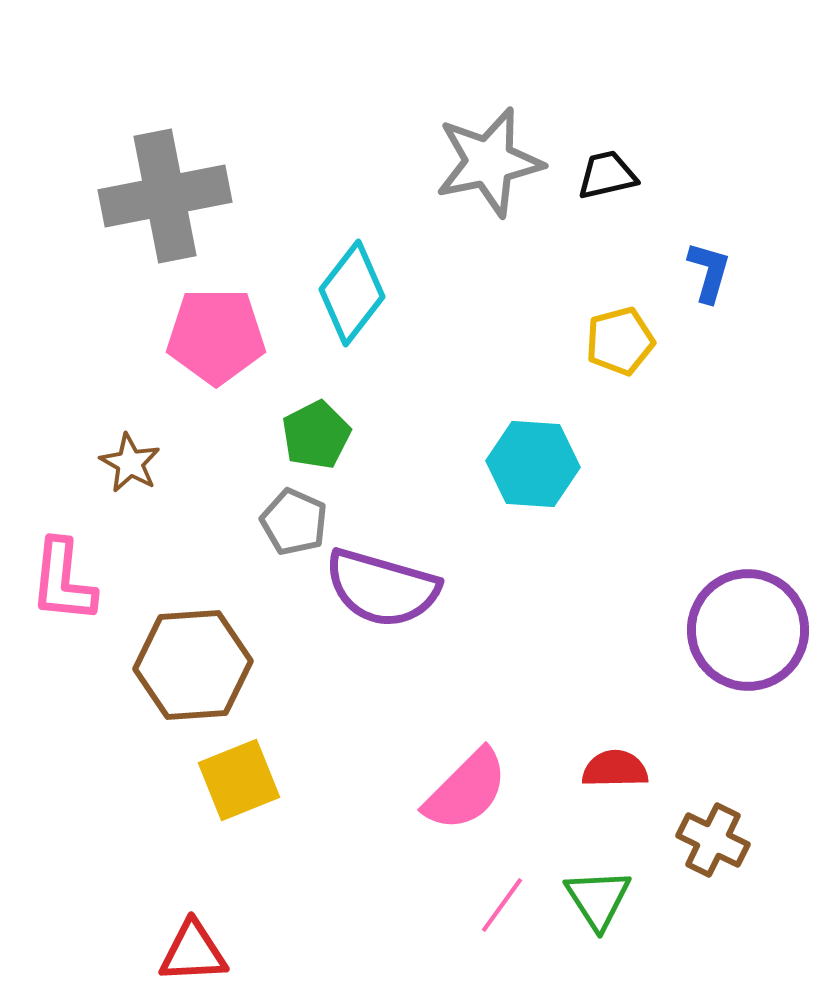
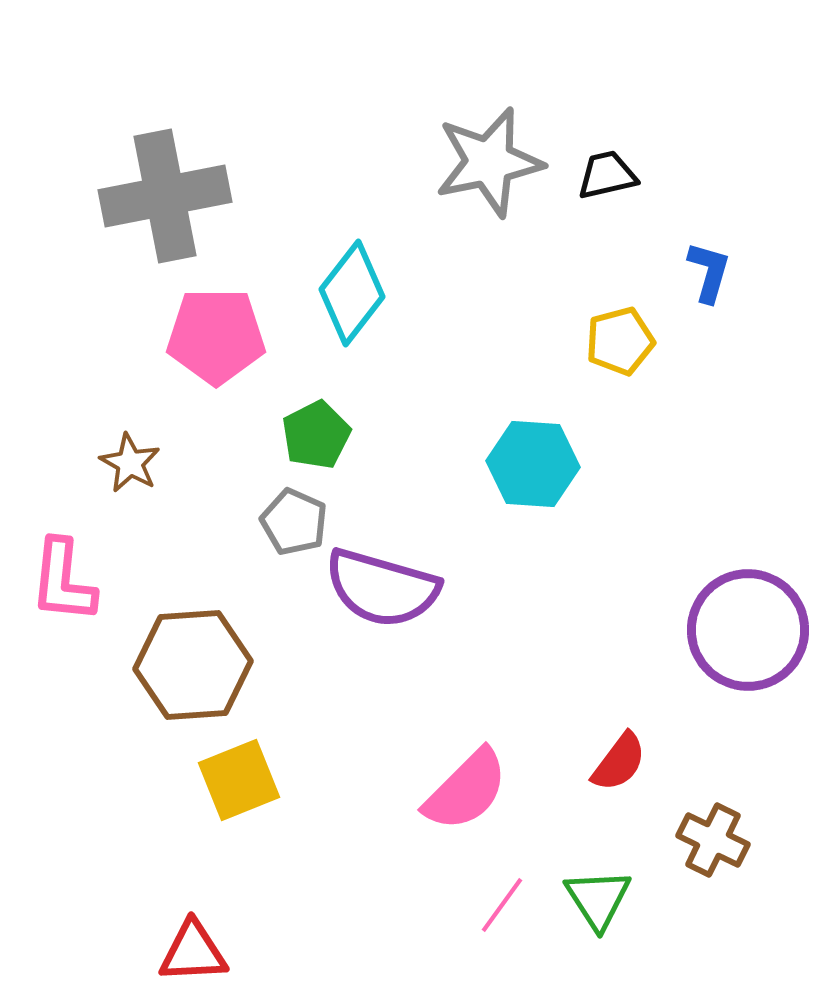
red semicircle: moved 4 px right, 7 px up; rotated 128 degrees clockwise
